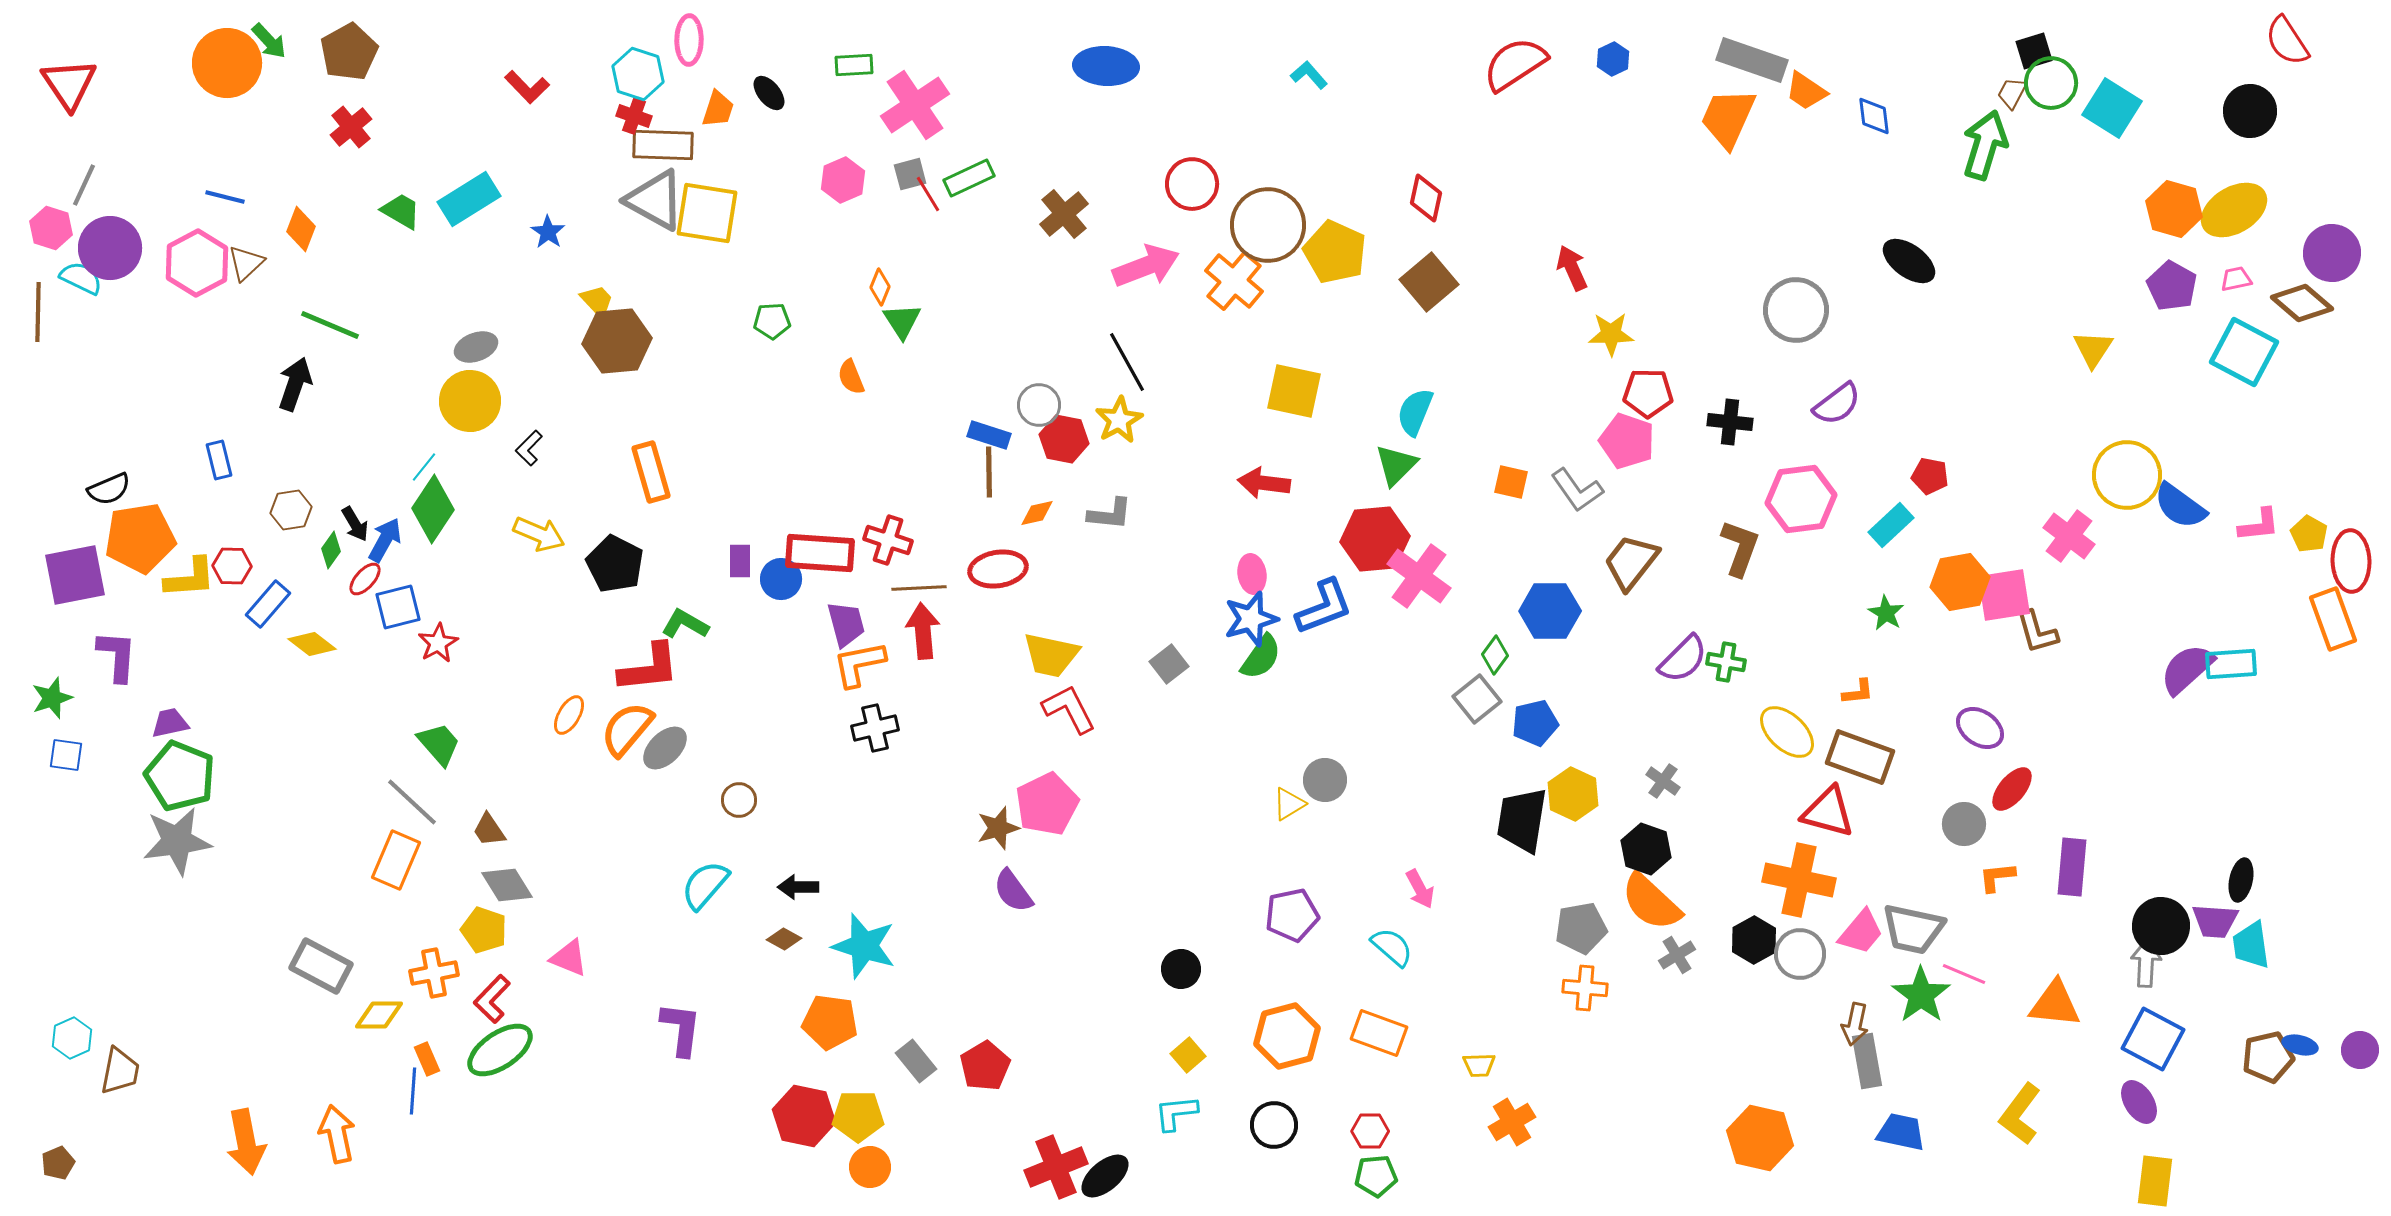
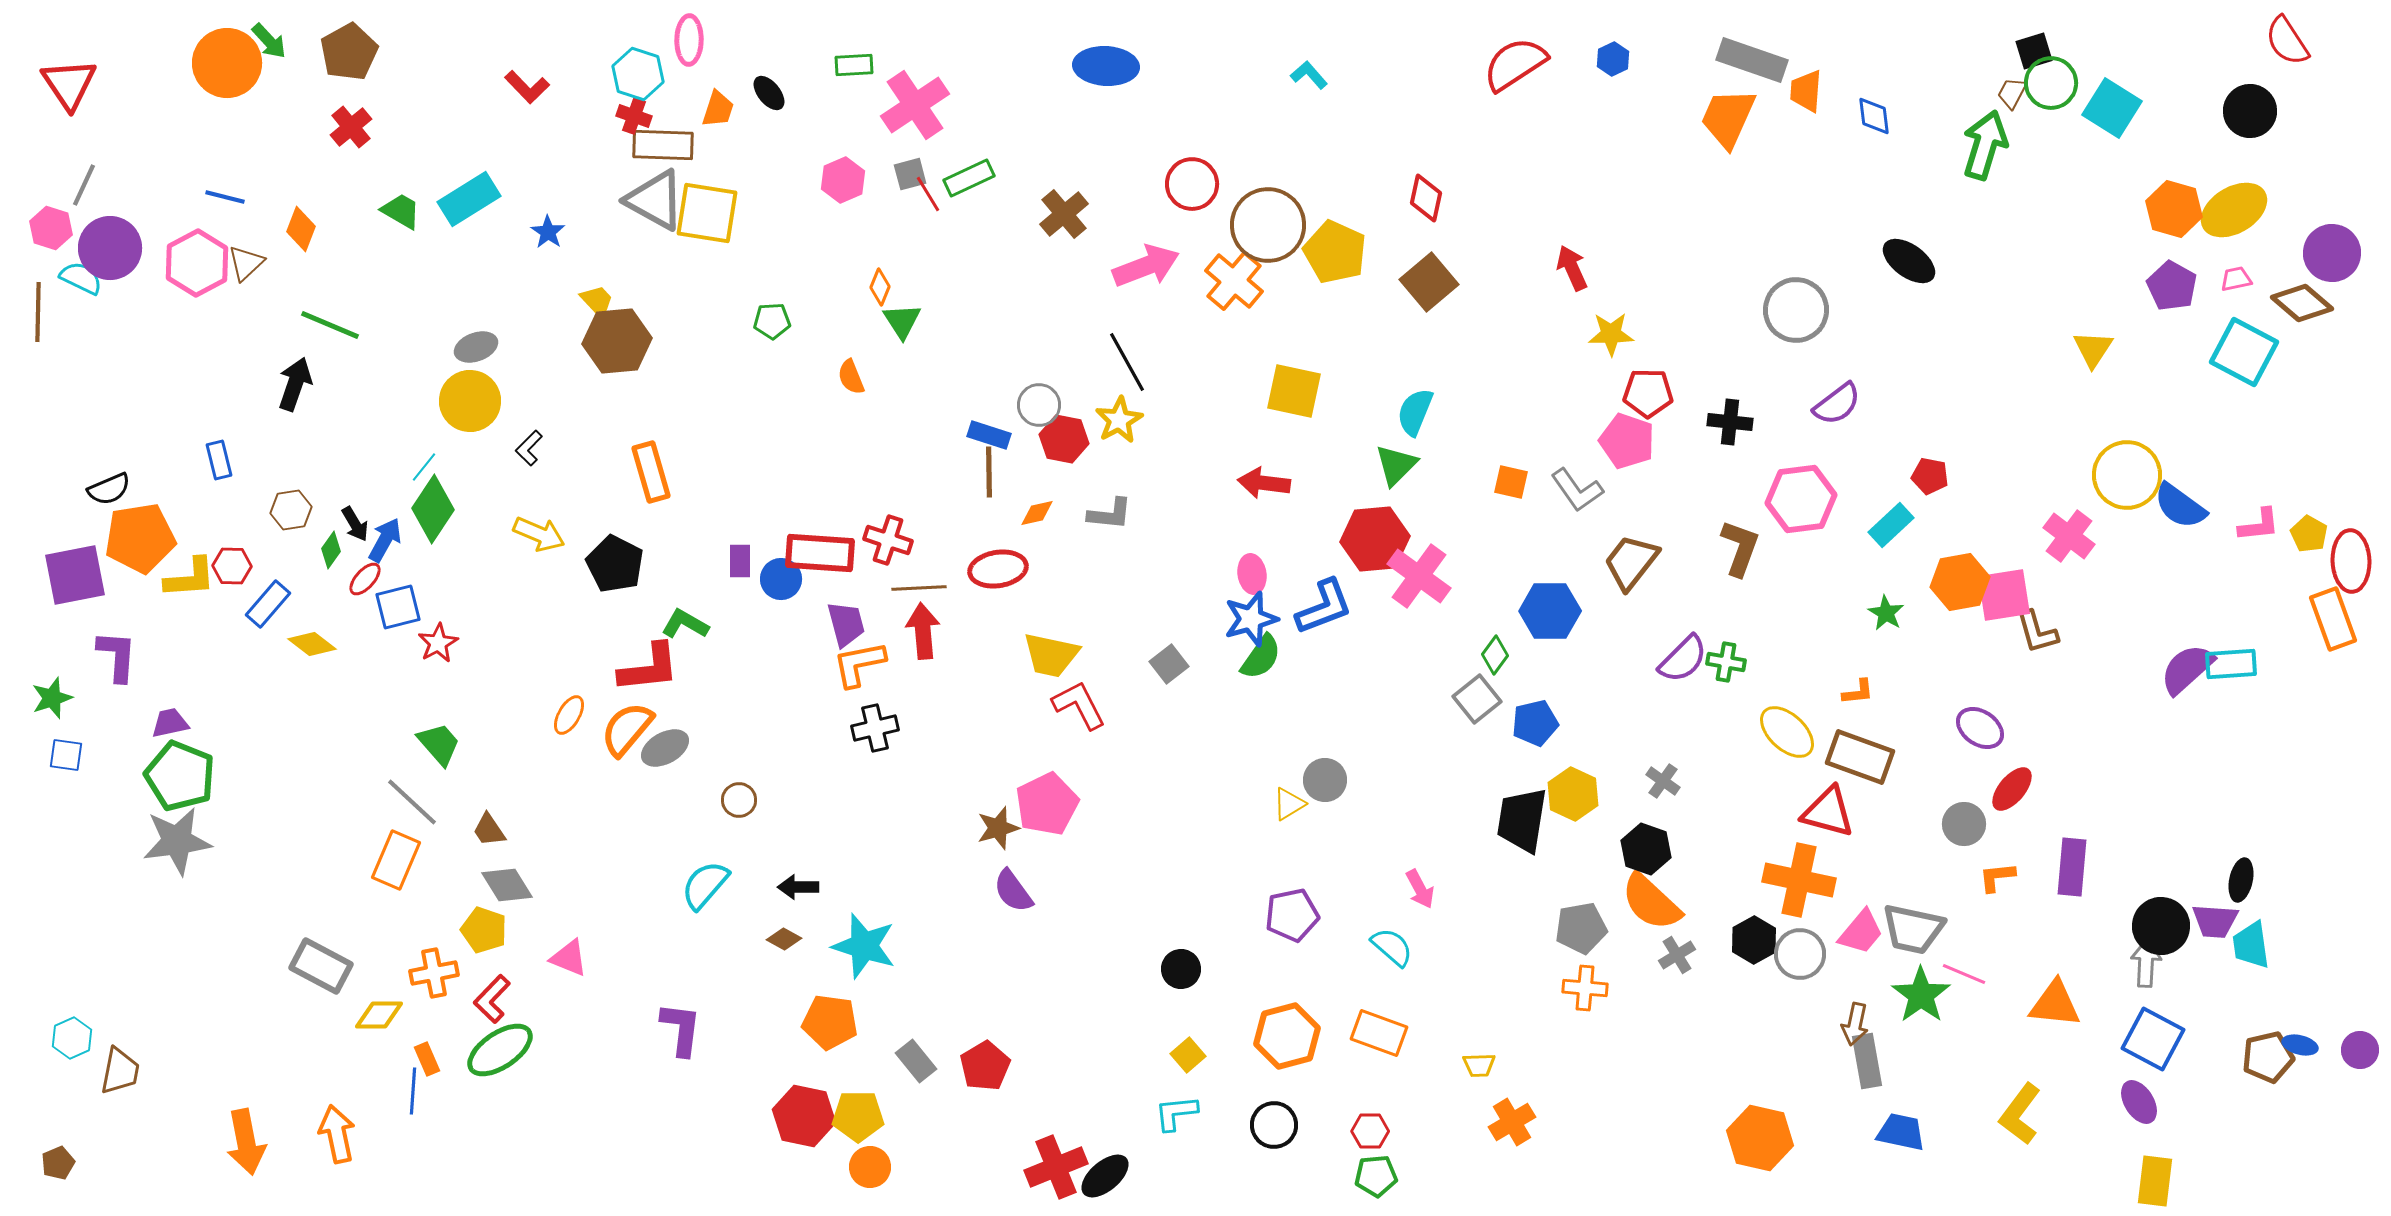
orange trapezoid at (1806, 91): rotated 60 degrees clockwise
red L-shape at (1069, 709): moved 10 px right, 4 px up
gray ellipse at (665, 748): rotated 15 degrees clockwise
